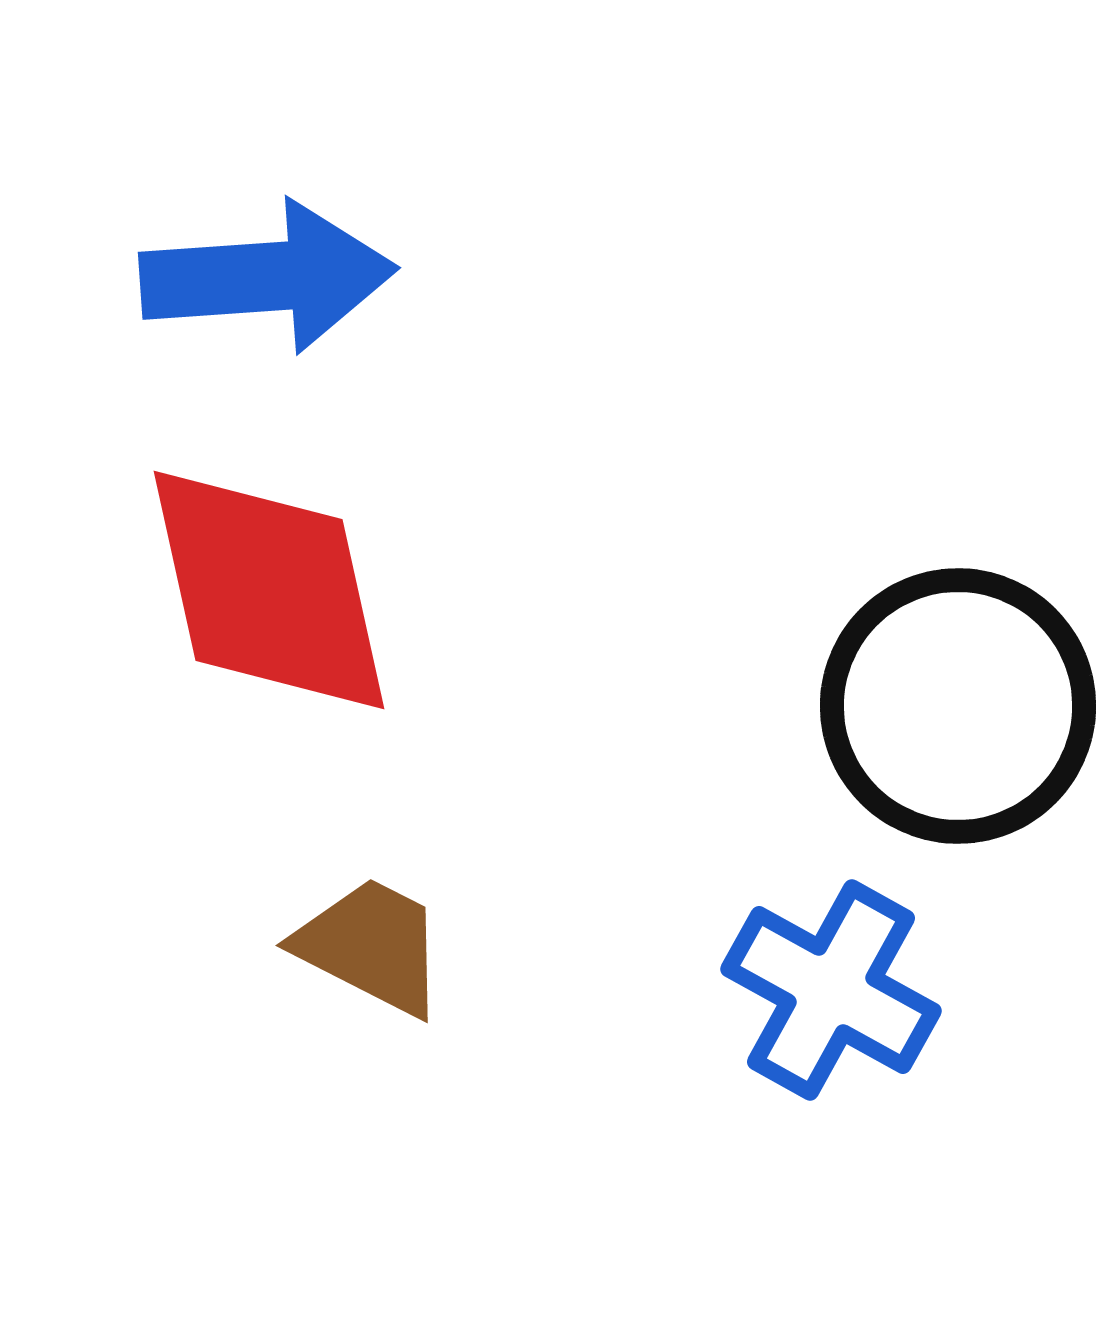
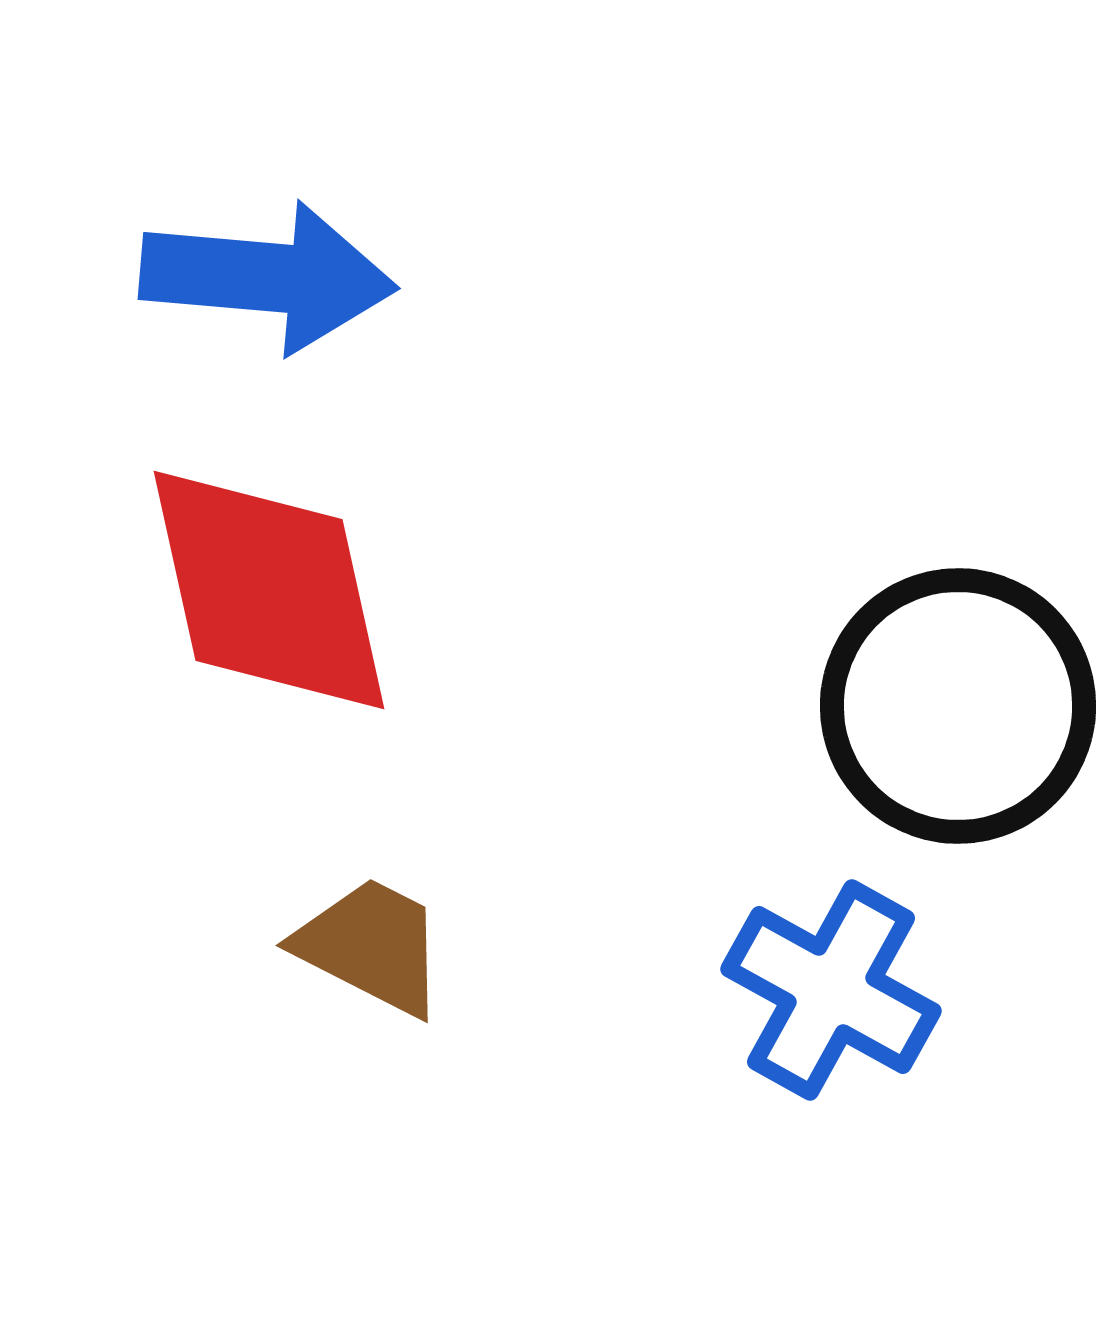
blue arrow: rotated 9 degrees clockwise
